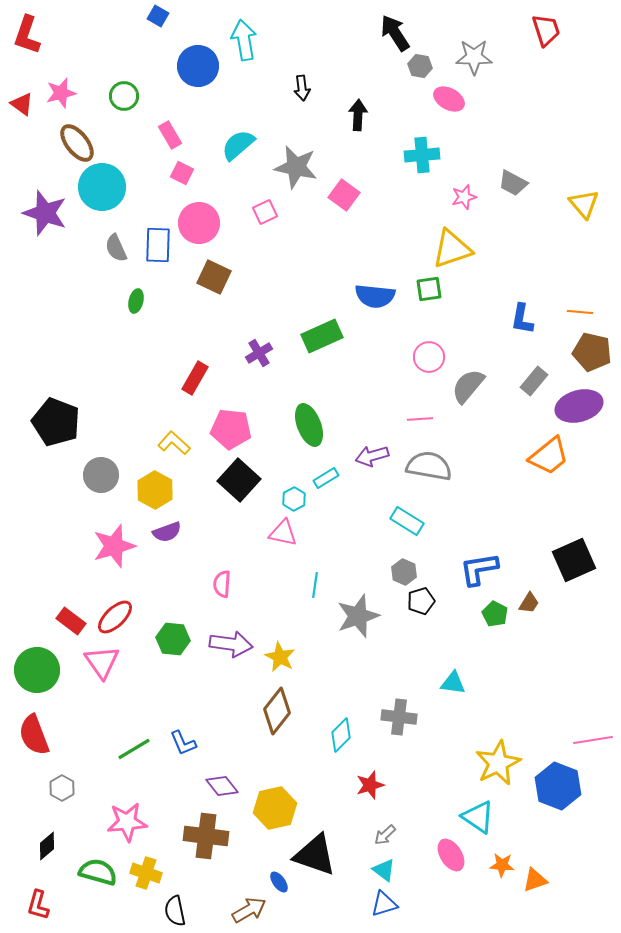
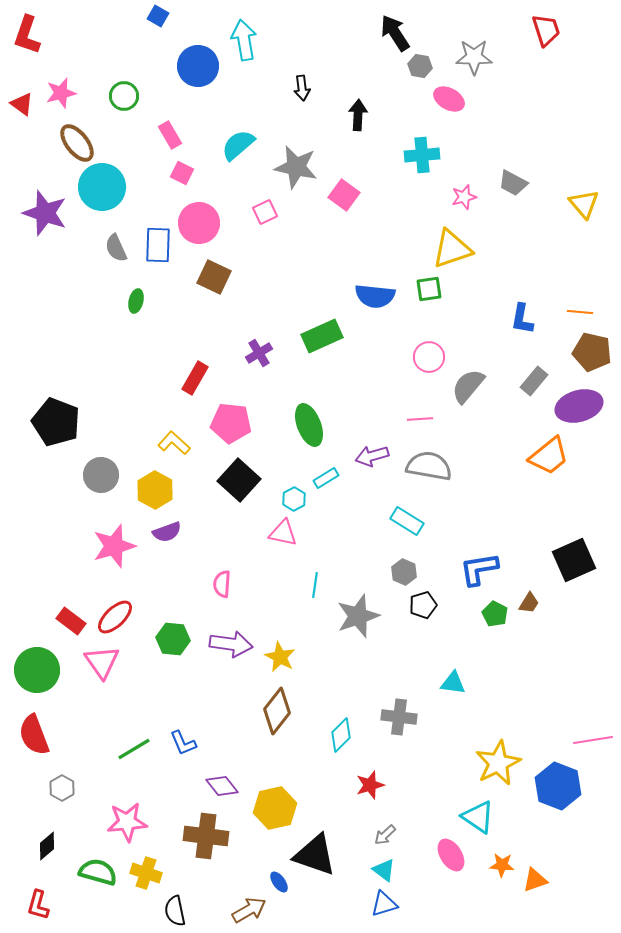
pink pentagon at (231, 429): moved 6 px up
black pentagon at (421, 601): moved 2 px right, 4 px down
